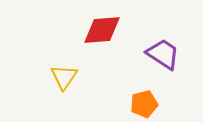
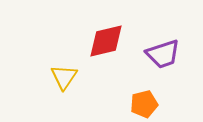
red diamond: moved 4 px right, 11 px down; rotated 9 degrees counterclockwise
purple trapezoid: rotated 129 degrees clockwise
